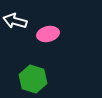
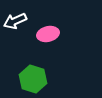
white arrow: rotated 40 degrees counterclockwise
